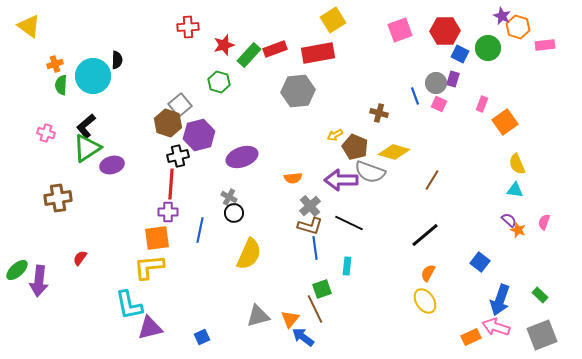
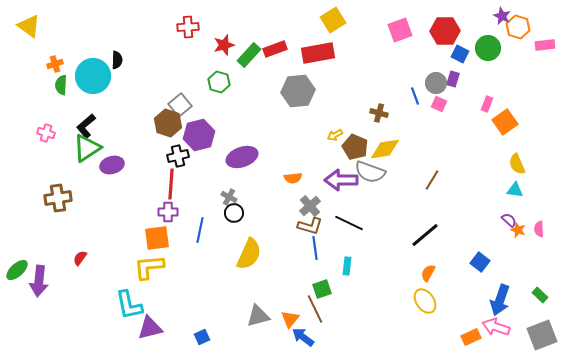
pink rectangle at (482, 104): moved 5 px right
yellow diamond at (394, 152): moved 9 px left, 3 px up; rotated 24 degrees counterclockwise
pink semicircle at (544, 222): moved 5 px left, 7 px down; rotated 21 degrees counterclockwise
